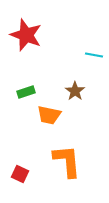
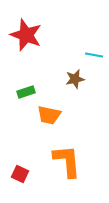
brown star: moved 12 px up; rotated 24 degrees clockwise
